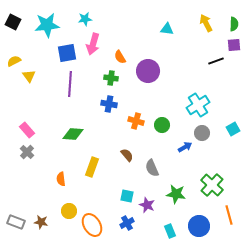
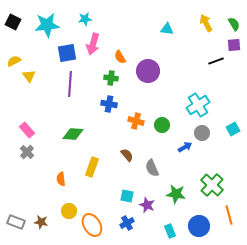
green semicircle at (234, 24): rotated 32 degrees counterclockwise
